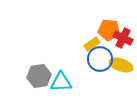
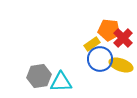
red cross: rotated 18 degrees clockwise
